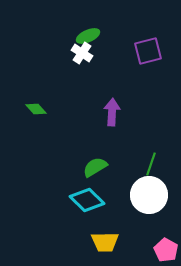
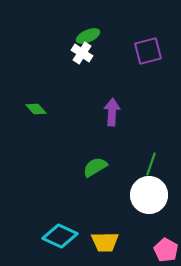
cyan diamond: moved 27 px left, 36 px down; rotated 20 degrees counterclockwise
